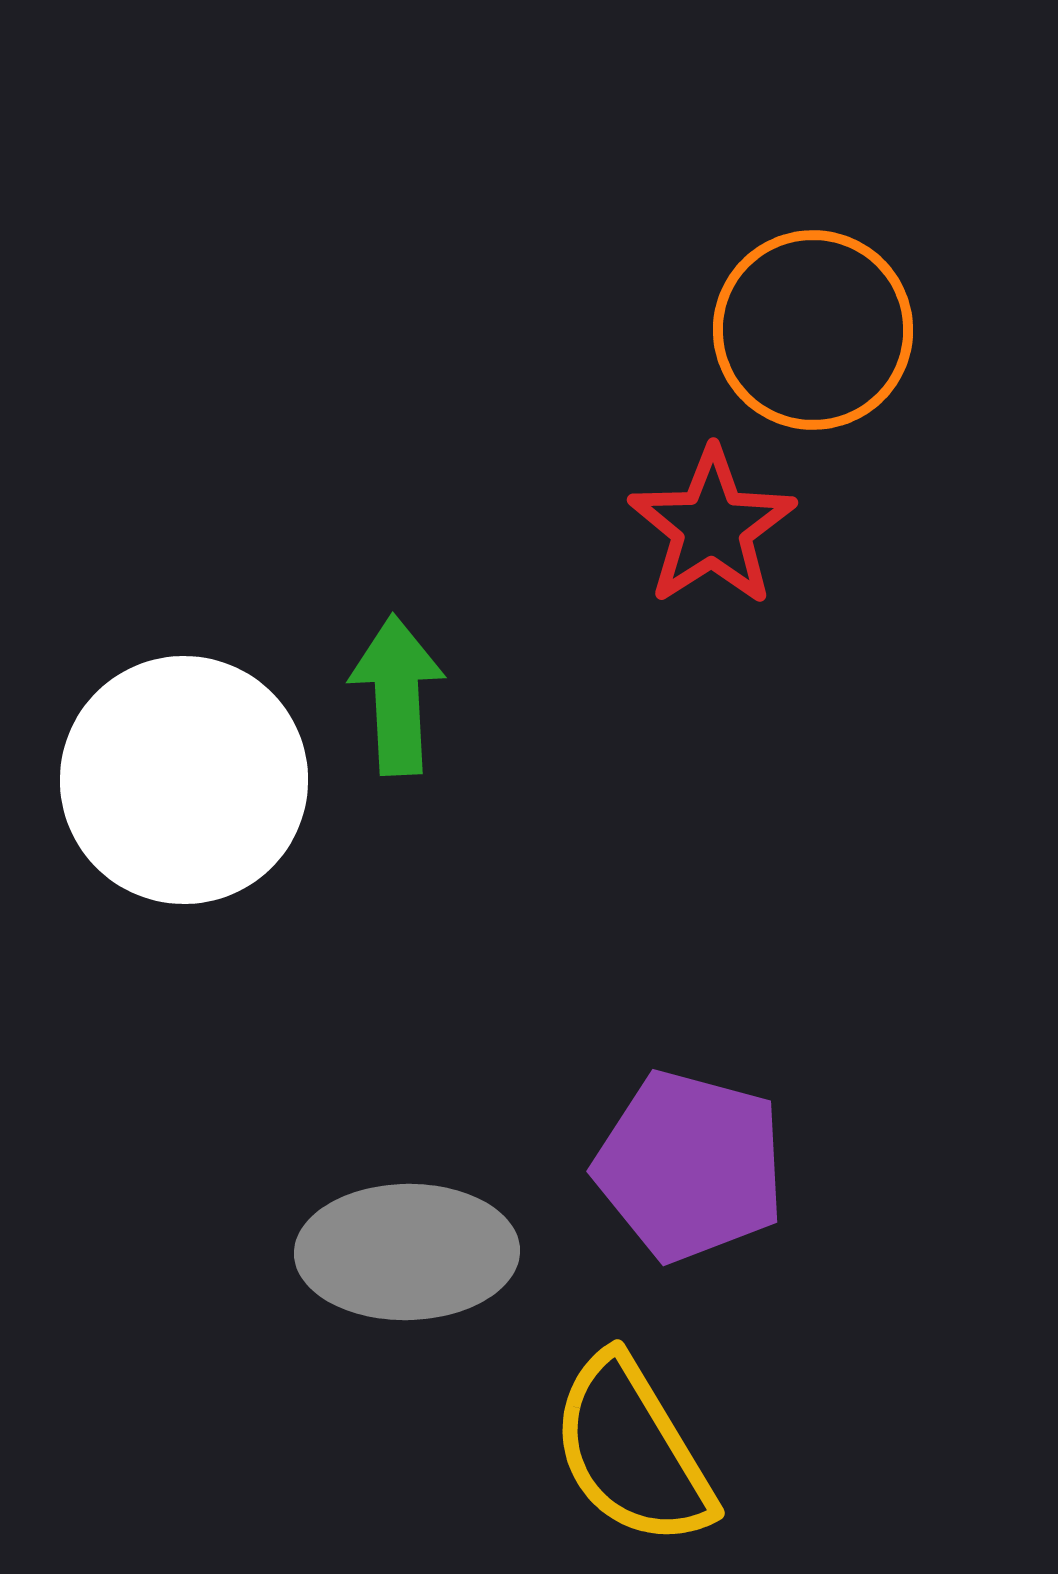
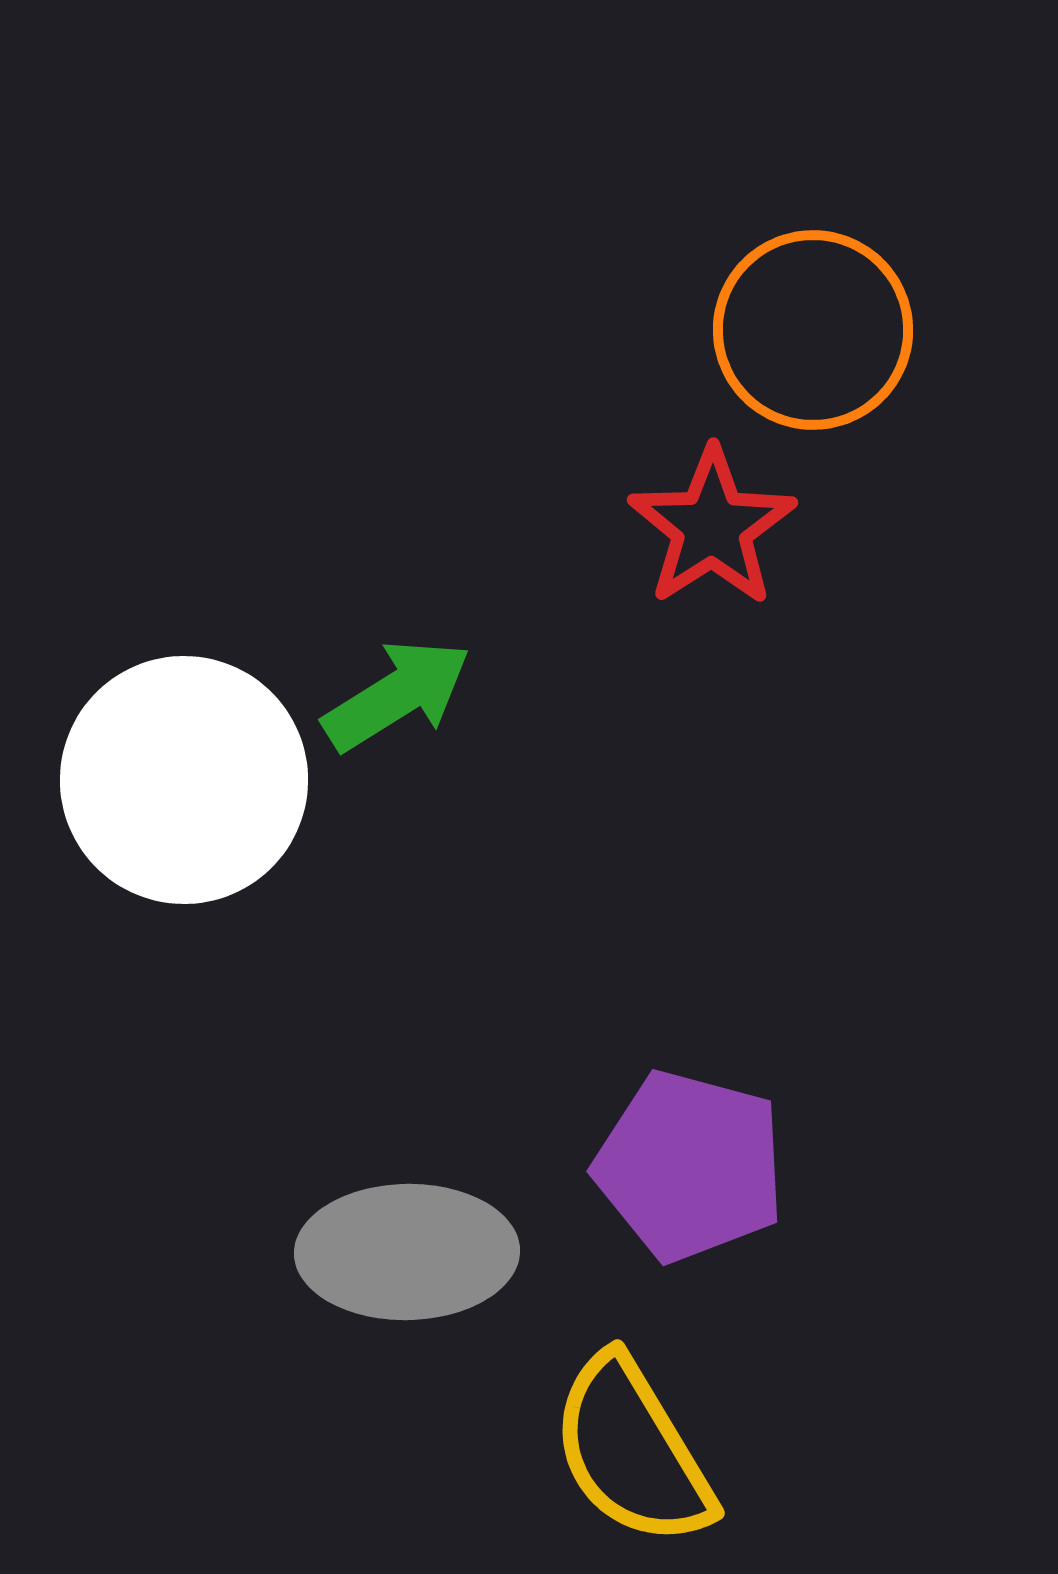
green arrow: rotated 61 degrees clockwise
